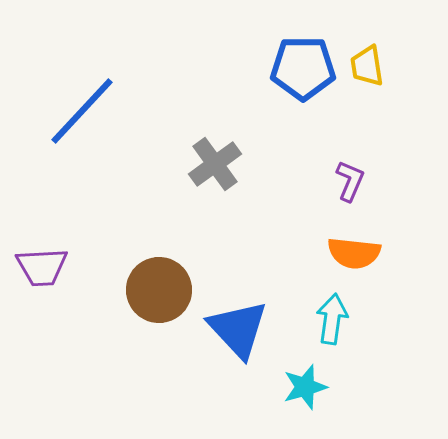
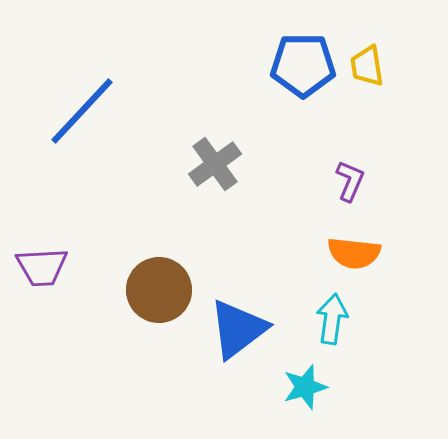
blue pentagon: moved 3 px up
blue triangle: rotated 36 degrees clockwise
